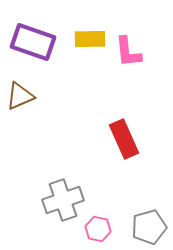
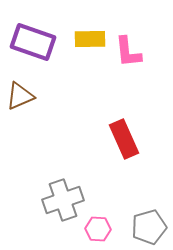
pink hexagon: rotated 10 degrees counterclockwise
